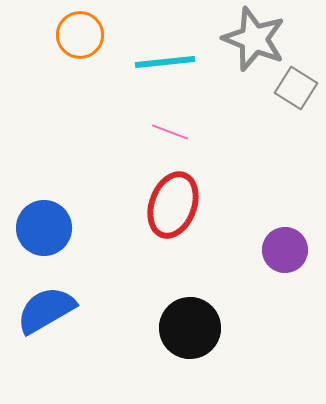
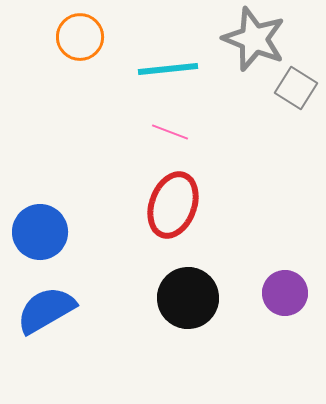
orange circle: moved 2 px down
cyan line: moved 3 px right, 7 px down
blue circle: moved 4 px left, 4 px down
purple circle: moved 43 px down
black circle: moved 2 px left, 30 px up
